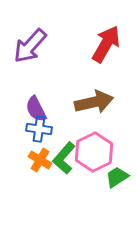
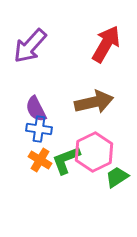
green L-shape: moved 2 px right, 2 px down; rotated 28 degrees clockwise
